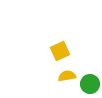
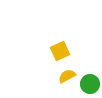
yellow semicircle: rotated 18 degrees counterclockwise
